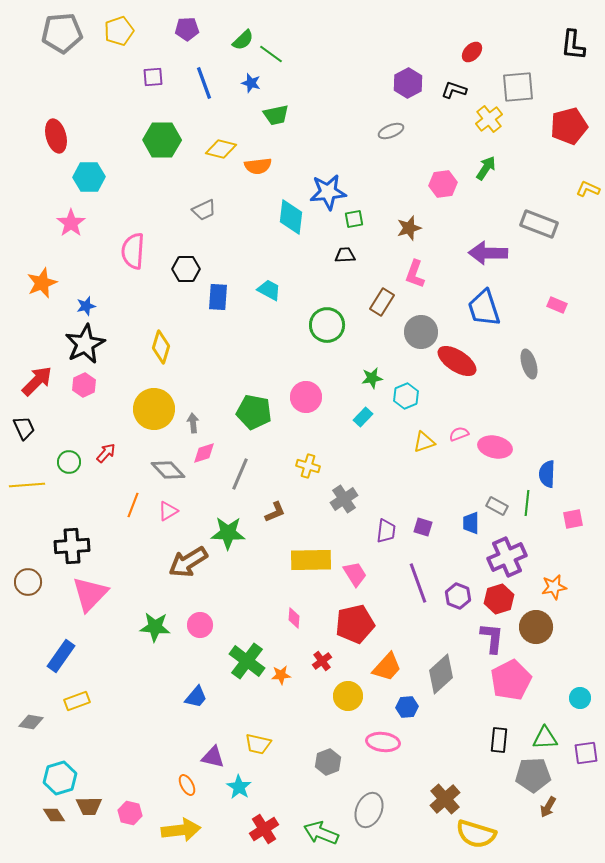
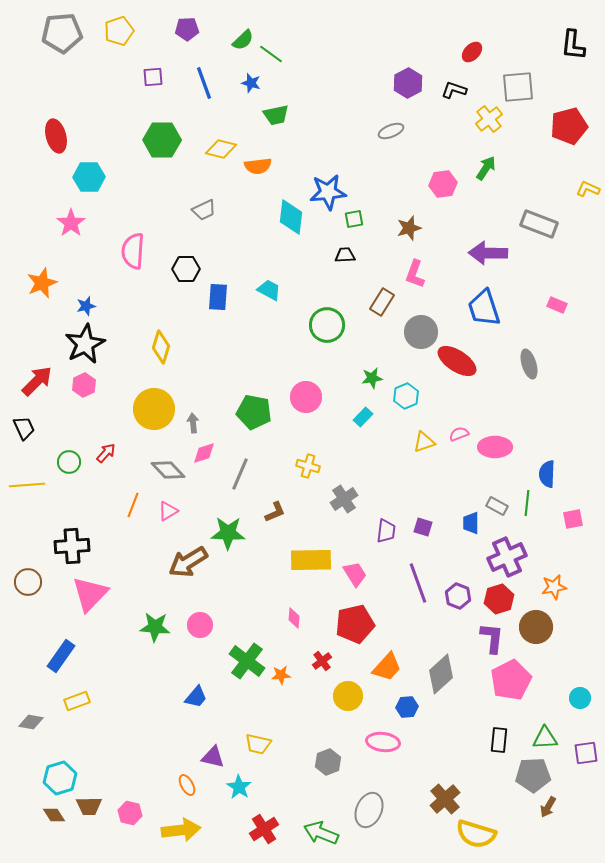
pink ellipse at (495, 447): rotated 12 degrees counterclockwise
